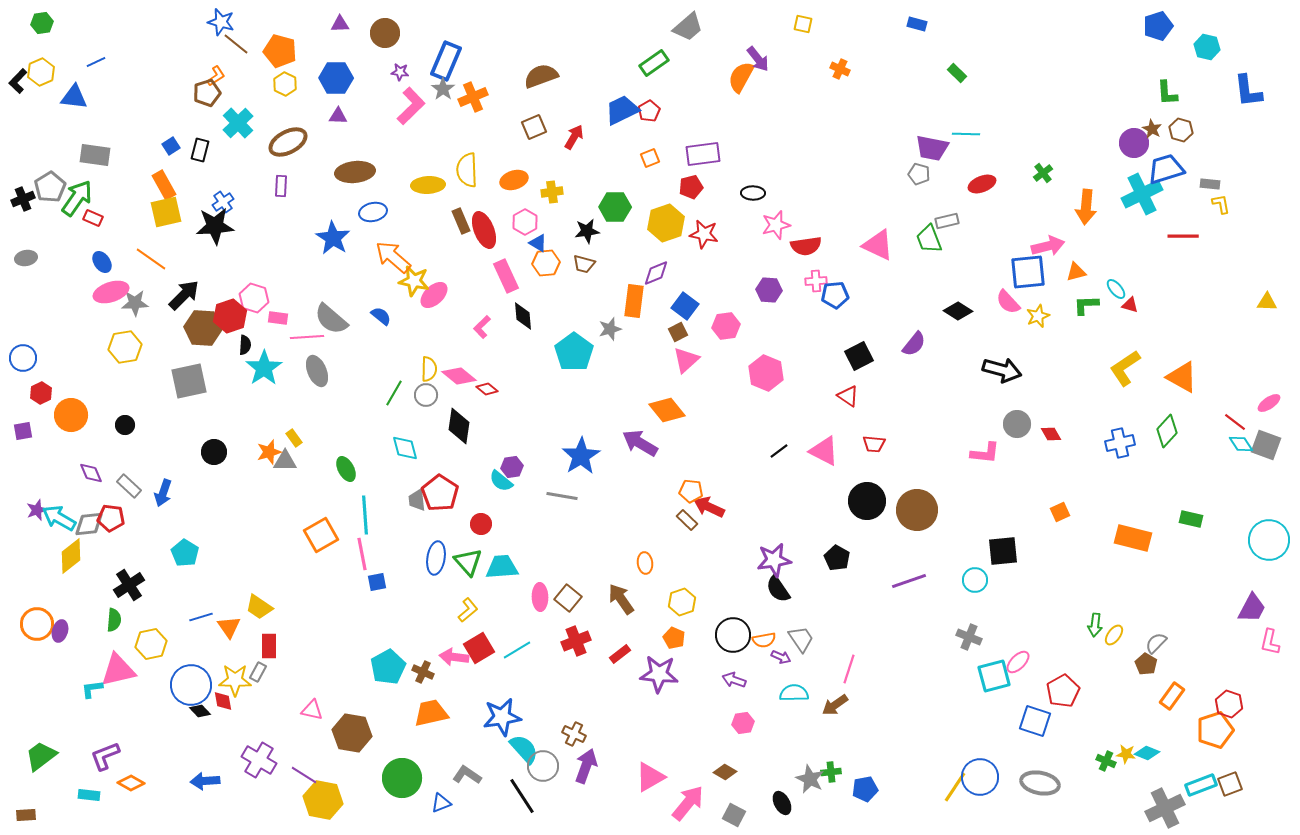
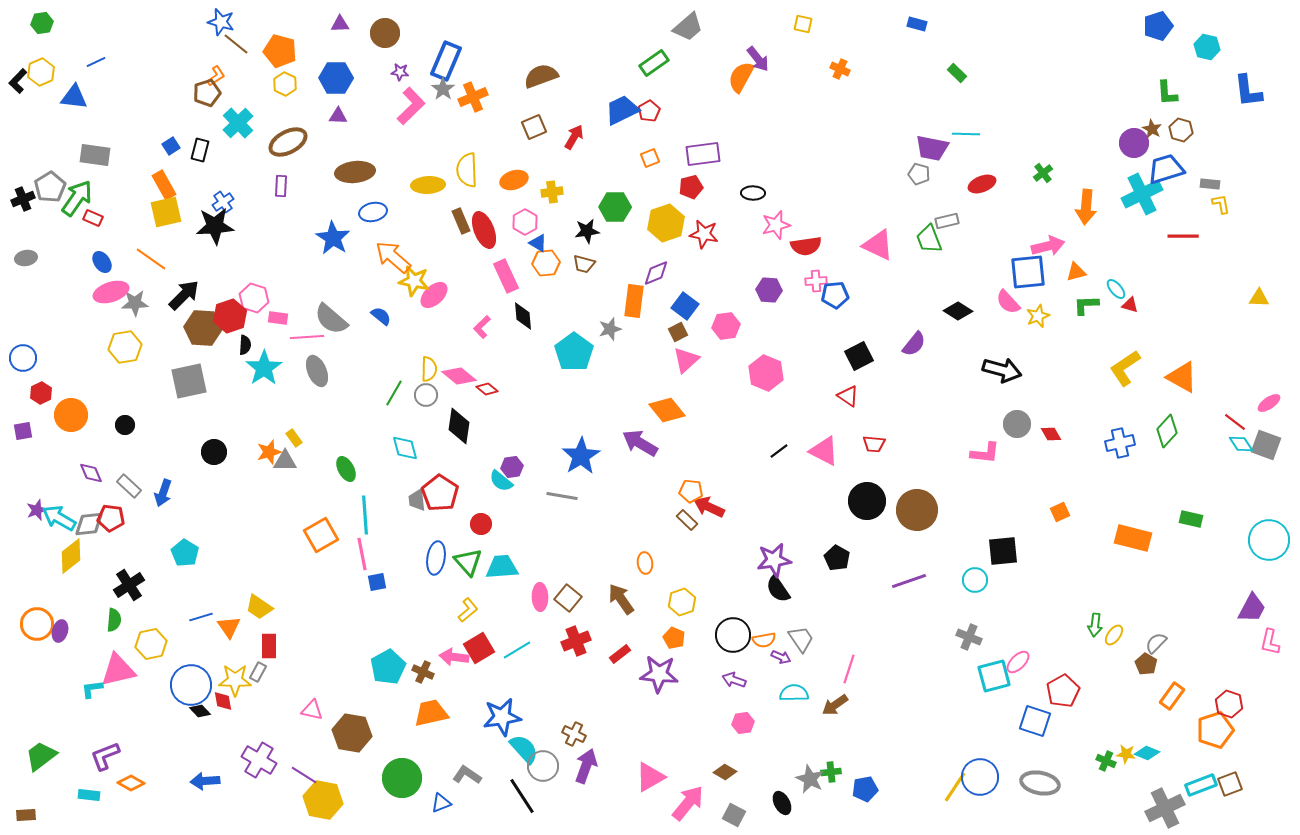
yellow triangle at (1267, 302): moved 8 px left, 4 px up
